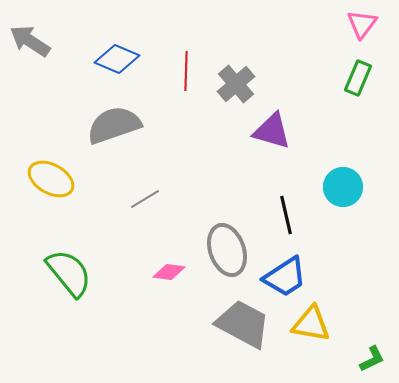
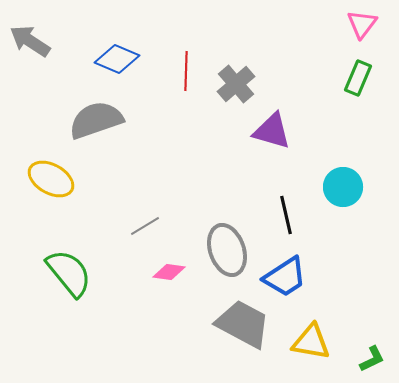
gray semicircle: moved 18 px left, 5 px up
gray line: moved 27 px down
yellow triangle: moved 18 px down
